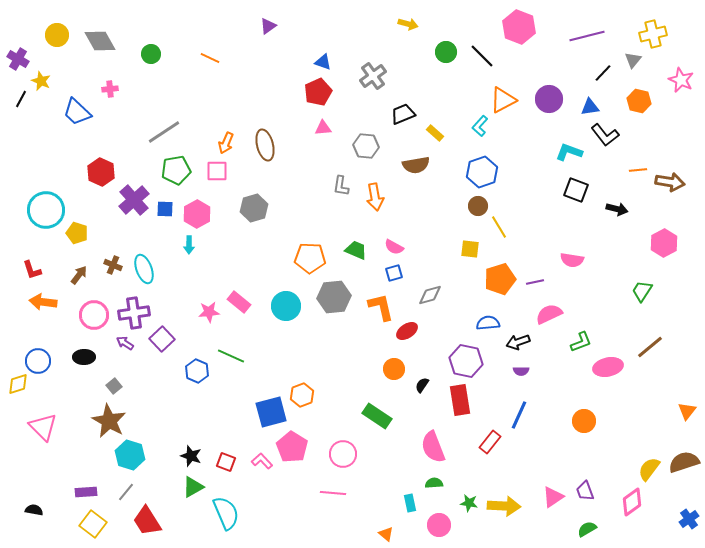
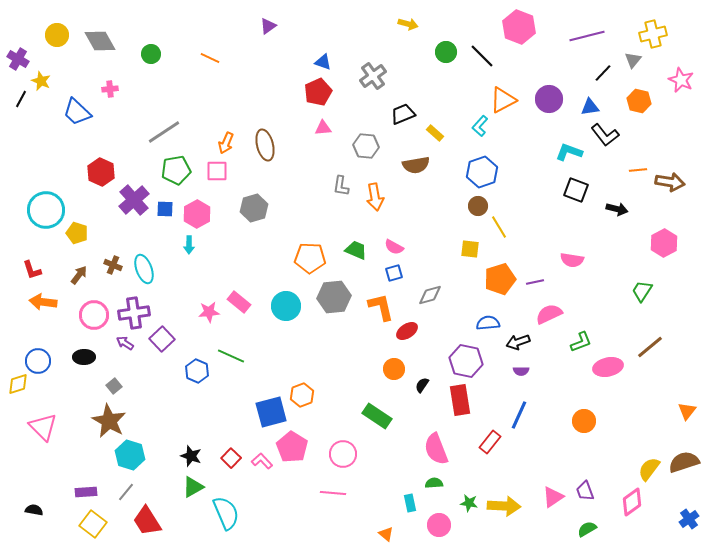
pink semicircle at (433, 447): moved 3 px right, 2 px down
red square at (226, 462): moved 5 px right, 4 px up; rotated 24 degrees clockwise
